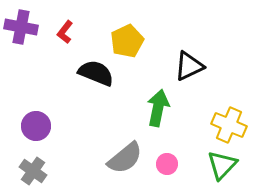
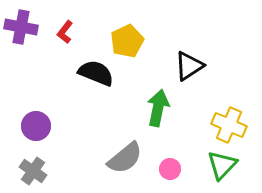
black triangle: rotated 8 degrees counterclockwise
pink circle: moved 3 px right, 5 px down
